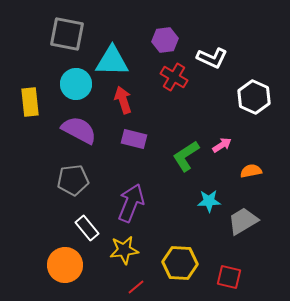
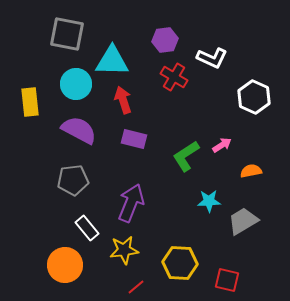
red square: moved 2 px left, 3 px down
